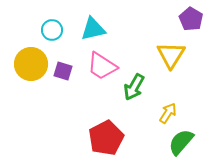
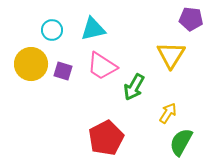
purple pentagon: rotated 25 degrees counterclockwise
green semicircle: rotated 12 degrees counterclockwise
